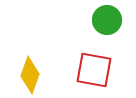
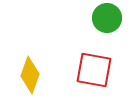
green circle: moved 2 px up
